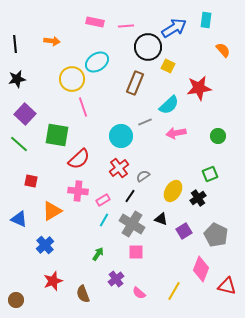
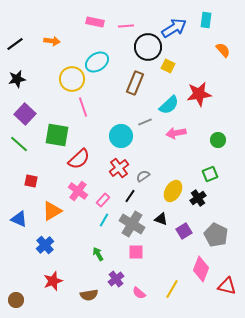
black line at (15, 44): rotated 60 degrees clockwise
red star at (199, 88): moved 6 px down
green circle at (218, 136): moved 4 px down
pink cross at (78, 191): rotated 30 degrees clockwise
pink rectangle at (103, 200): rotated 16 degrees counterclockwise
green arrow at (98, 254): rotated 64 degrees counterclockwise
yellow line at (174, 291): moved 2 px left, 2 px up
brown semicircle at (83, 294): moved 6 px right, 1 px down; rotated 78 degrees counterclockwise
